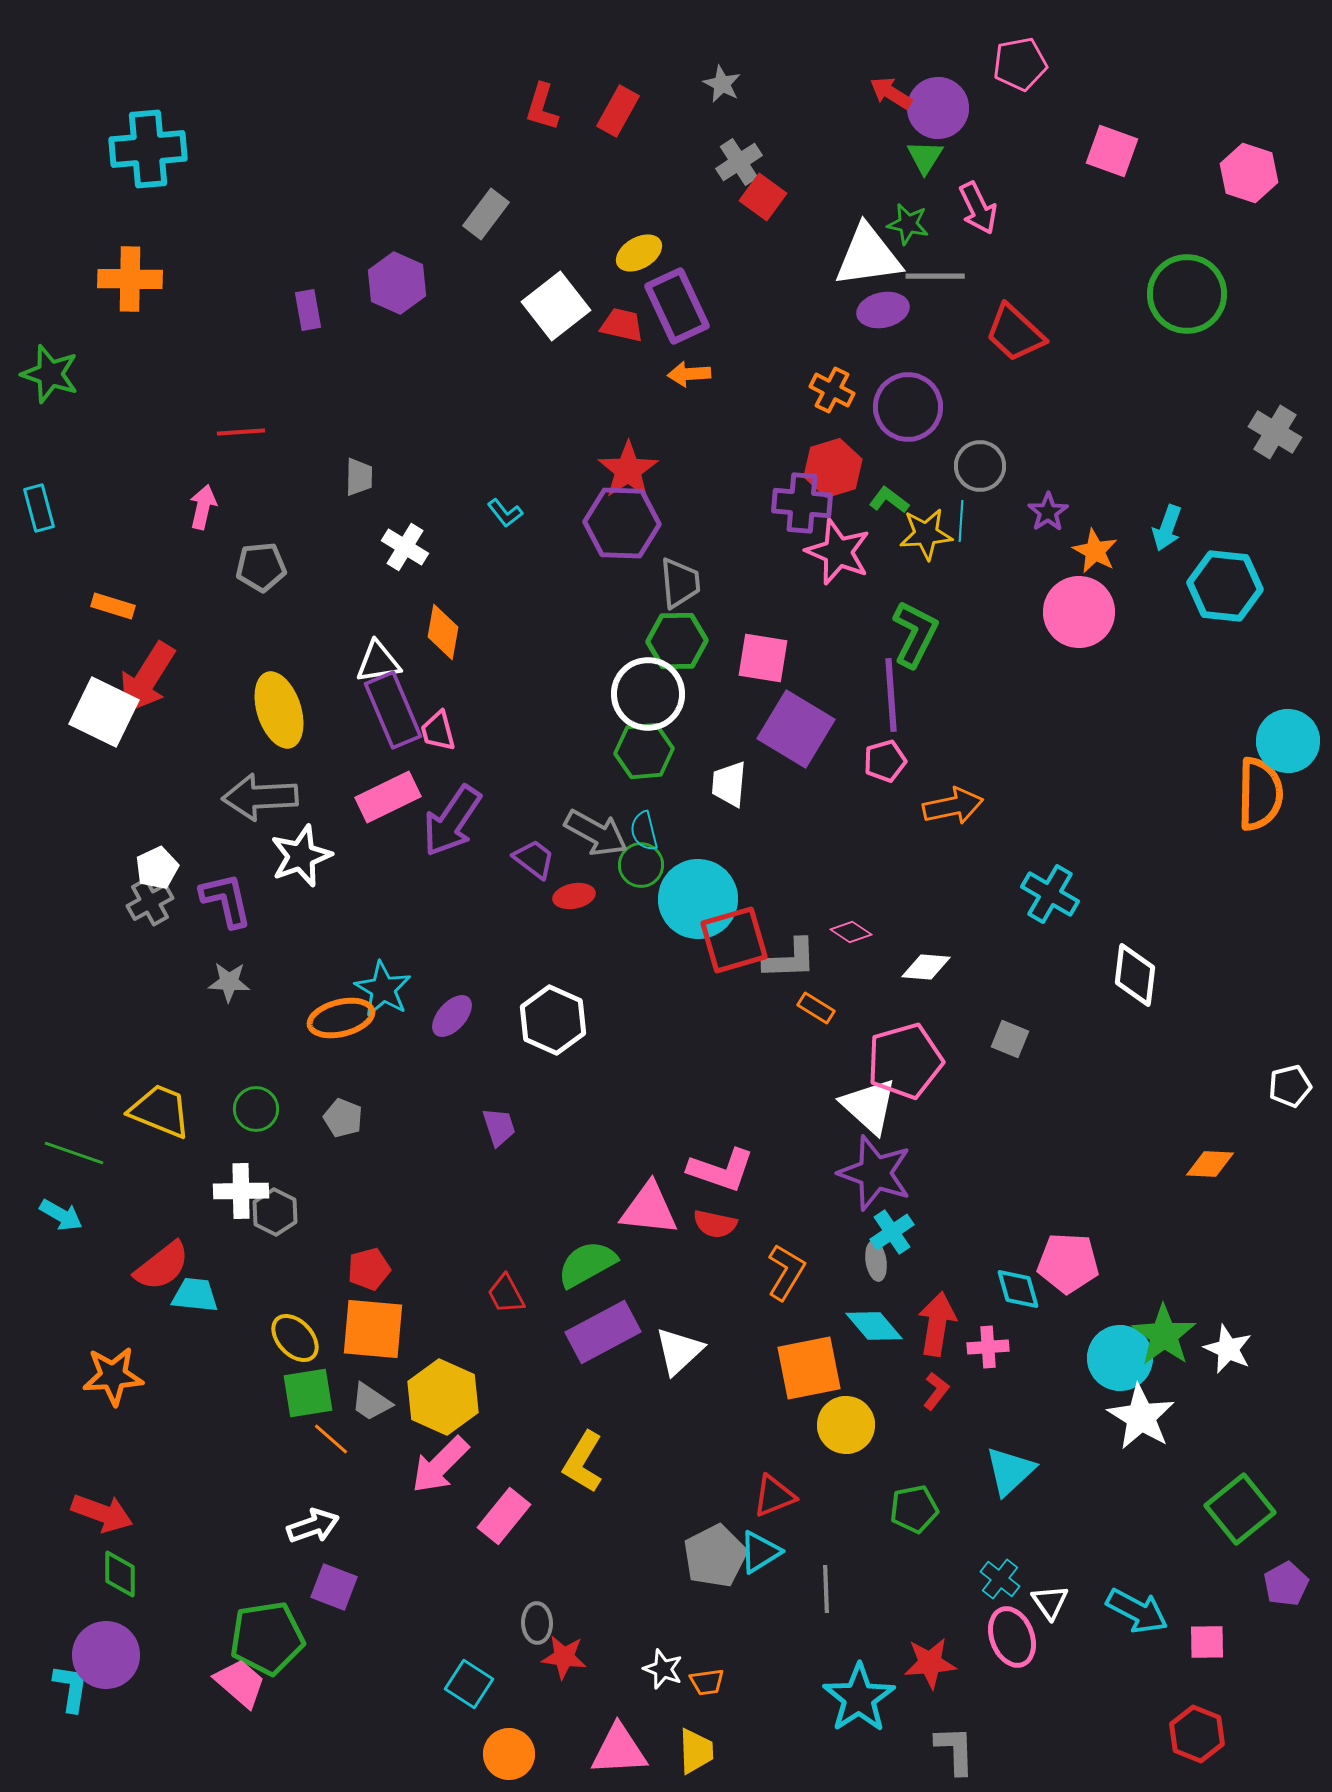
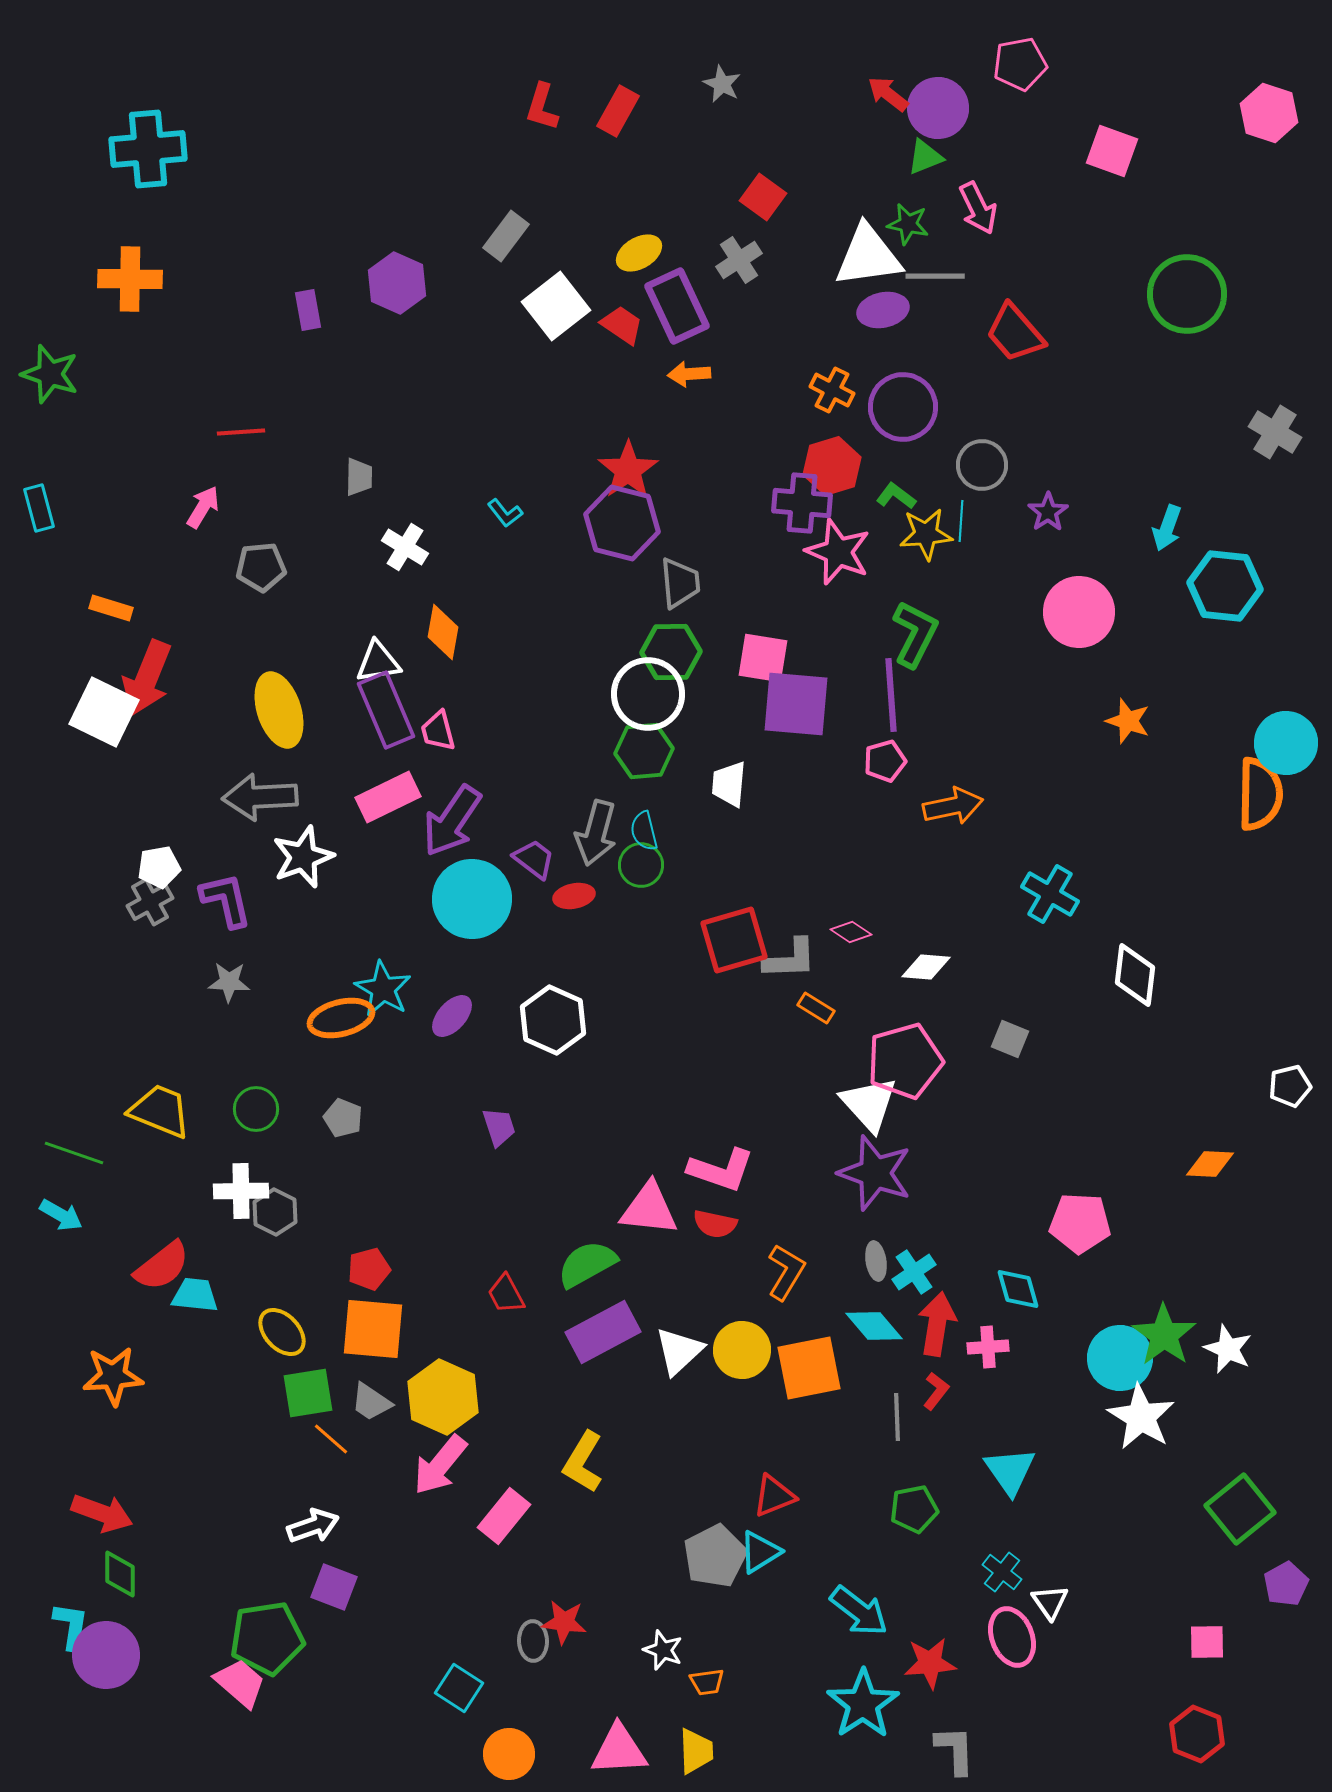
red arrow at (891, 93): moved 3 px left, 1 px down; rotated 6 degrees clockwise
green triangle at (925, 157): rotated 36 degrees clockwise
gray cross at (739, 162): moved 98 px down
pink hexagon at (1249, 173): moved 20 px right, 60 px up
gray rectangle at (486, 214): moved 20 px right, 22 px down
red trapezoid at (622, 325): rotated 21 degrees clockwise
red trapezoid at (1015, 333): rotated 6 degrees clockwise
purple circle at (908, 407): moved 5 px left
gray circle at (980, 466): moved 2 px right, 1 px up
red hexagon at (833, 468): moved 1 px left, 2 px up
green L-shape at (889, 500): moved 7 px right, 4 px up
pink arrow at (203, 507): rotated 18 degrees clockwise
purple hexagon at (622, 523): rotated 12 degrees clockwise
orange star at (1095, 551): moved 33 px right, 170 px down; rotated 9 degrees counterclockwise
orange rectangle at (113, 606): moved 2 px left, 2 px down
green hexagon at (677, 641): moved 6 px left, 11 px down
red arrow at (147, 678): rotated 10 degrees counterclockwise
purple rectangle at (393, 710): moved 7 px left
purple square at (796, 729): moved 25 px up; rotated 26 degrees counterclockwise
cyan circle at (1288, 741): moved 2 px left, 2 px down
gray arrow at (596, 833): rotated 76 degrees clockwise
white star at (301, 856): moved 2 px right, 1 px down
white pentagon at (157, 868): moved 2 px right, 1 px up; rotated 15 degrees clockwise
cyan circle at (698, 899): moved 226 px left
white triangle at (869, 1106): moved 2 px up; rotated 6 degrees clockwise
cyan cross at (892, 1232): moved 22 px right, 40 px down
pink pentagon at (1068, 1263): moved 12 px right, 40 px up
yellow ellipse at (295, 1338): moved 13 px left, 6 px up
yellow circle at (846, 1425): moved 104 px left, 75 px up
pink arrow at (440, 1465): rotated 6 degrees counterclockwise
cyan triangle at (1010, 1471): rotated 22 degrees counterclockwise
cyan cross at (1000, 1579): moved 2 px right, 7 px up
gray line at (826, 1589): moved 71 px right, 172 px up
cyan arrow at (1137, 1611): moved 278 px left; rotated 10 degrees clockwise
gray ellipse at (537, 1623): moved 4 px left, 18 px down
red star at (564, 1657): moved 35 px up
white star at (663, 1669): moved 19 px up
cyan square at (469, 1684): moved 10 px left, 4 px down
cyan L-shape at (71, 1688): moved 62 px up
cyan star at (859, 1698): moved 4 px right, 6 px down
